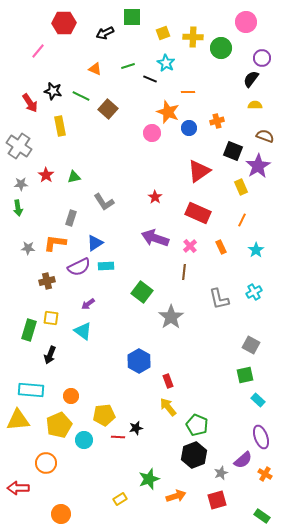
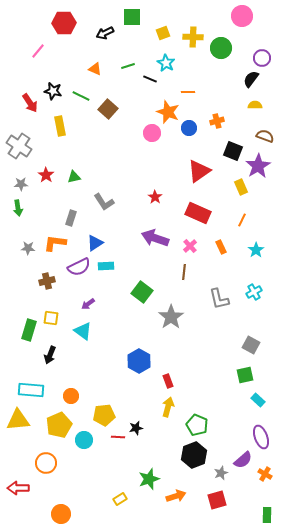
pink circle at (246, 22): moved 4 px left, 6 px up
yellow arrow at (168, 407): rotated 54 degrees clockwise
green rectangle at (262, 516): moved 5 px right, 1 px up; rotated 56 degrees clockwise
